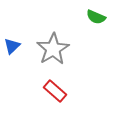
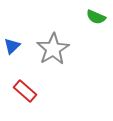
red rectangle: moved 30 px left
